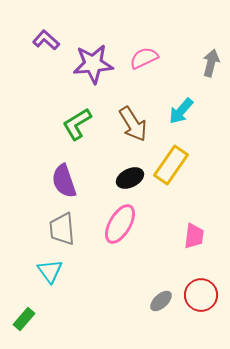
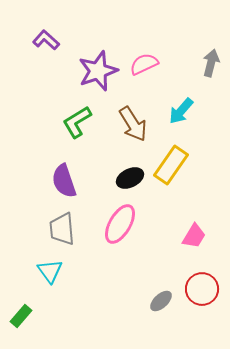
pink semicircle: moved 6 px down
purple star: moved 5 px right, 7 px down; rotated 15 degrees counterclockwise
green L-shape: moved 2 px up
pink trapezoid: rotated 24 degrees clockwise
red circle: moved 1 px right, 6 px up
green rectangle: moved 3 px left, 3 px up
